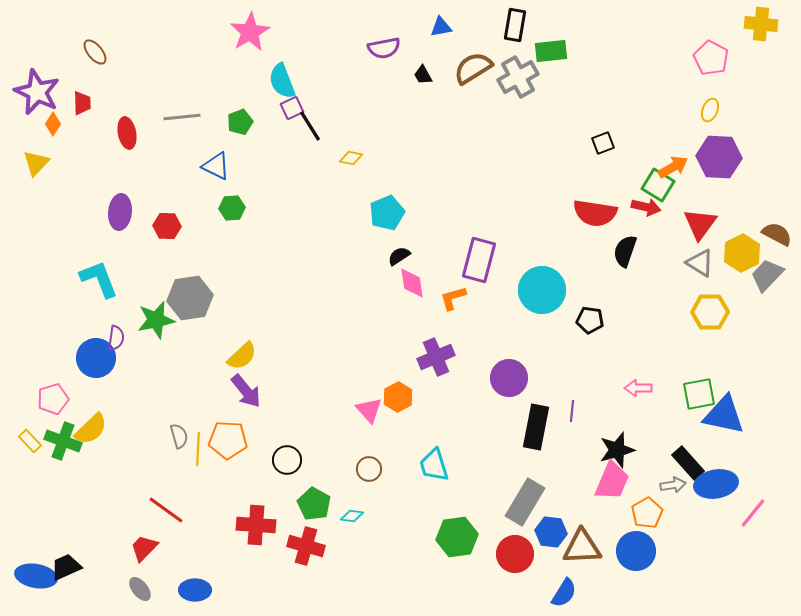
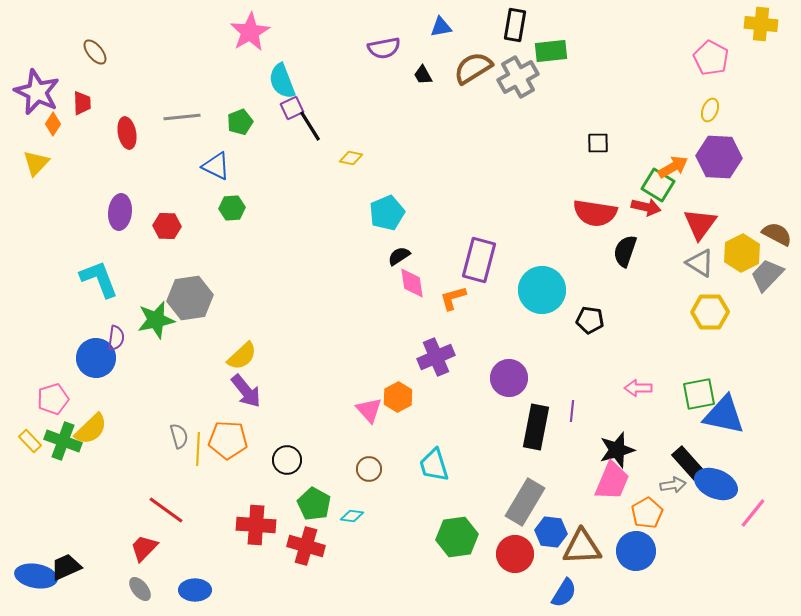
black square at (603, 143): moved 5 px left; rotated 20 degrees clockwise
blue ellipse at (716, 484): rotated 33 degrees clockwise
